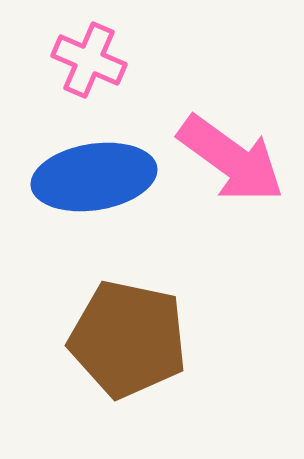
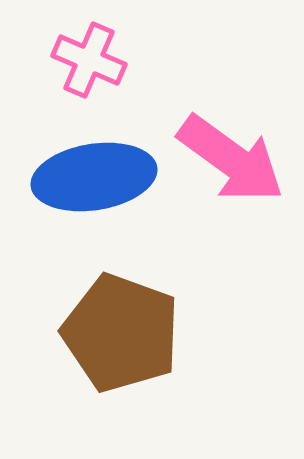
brown pentagon: moved 7 px left, 6 px up; rotated 8 degrees clockwise
